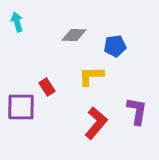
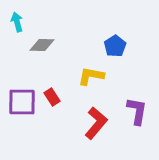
gray diamond: moved 32 px left, 10 px down
blue pentagon: rotated 25 degrees counterclockwise
yellow L-shape: rotated 12 degrees clockwise
red rectangle: moved 5 px right, 10 px down
purple square: moved 1 px right, 5 px up
